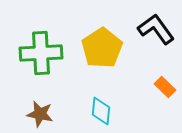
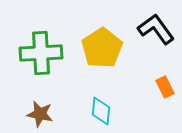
orange rectangle: rotated 20 degrees clockwise
